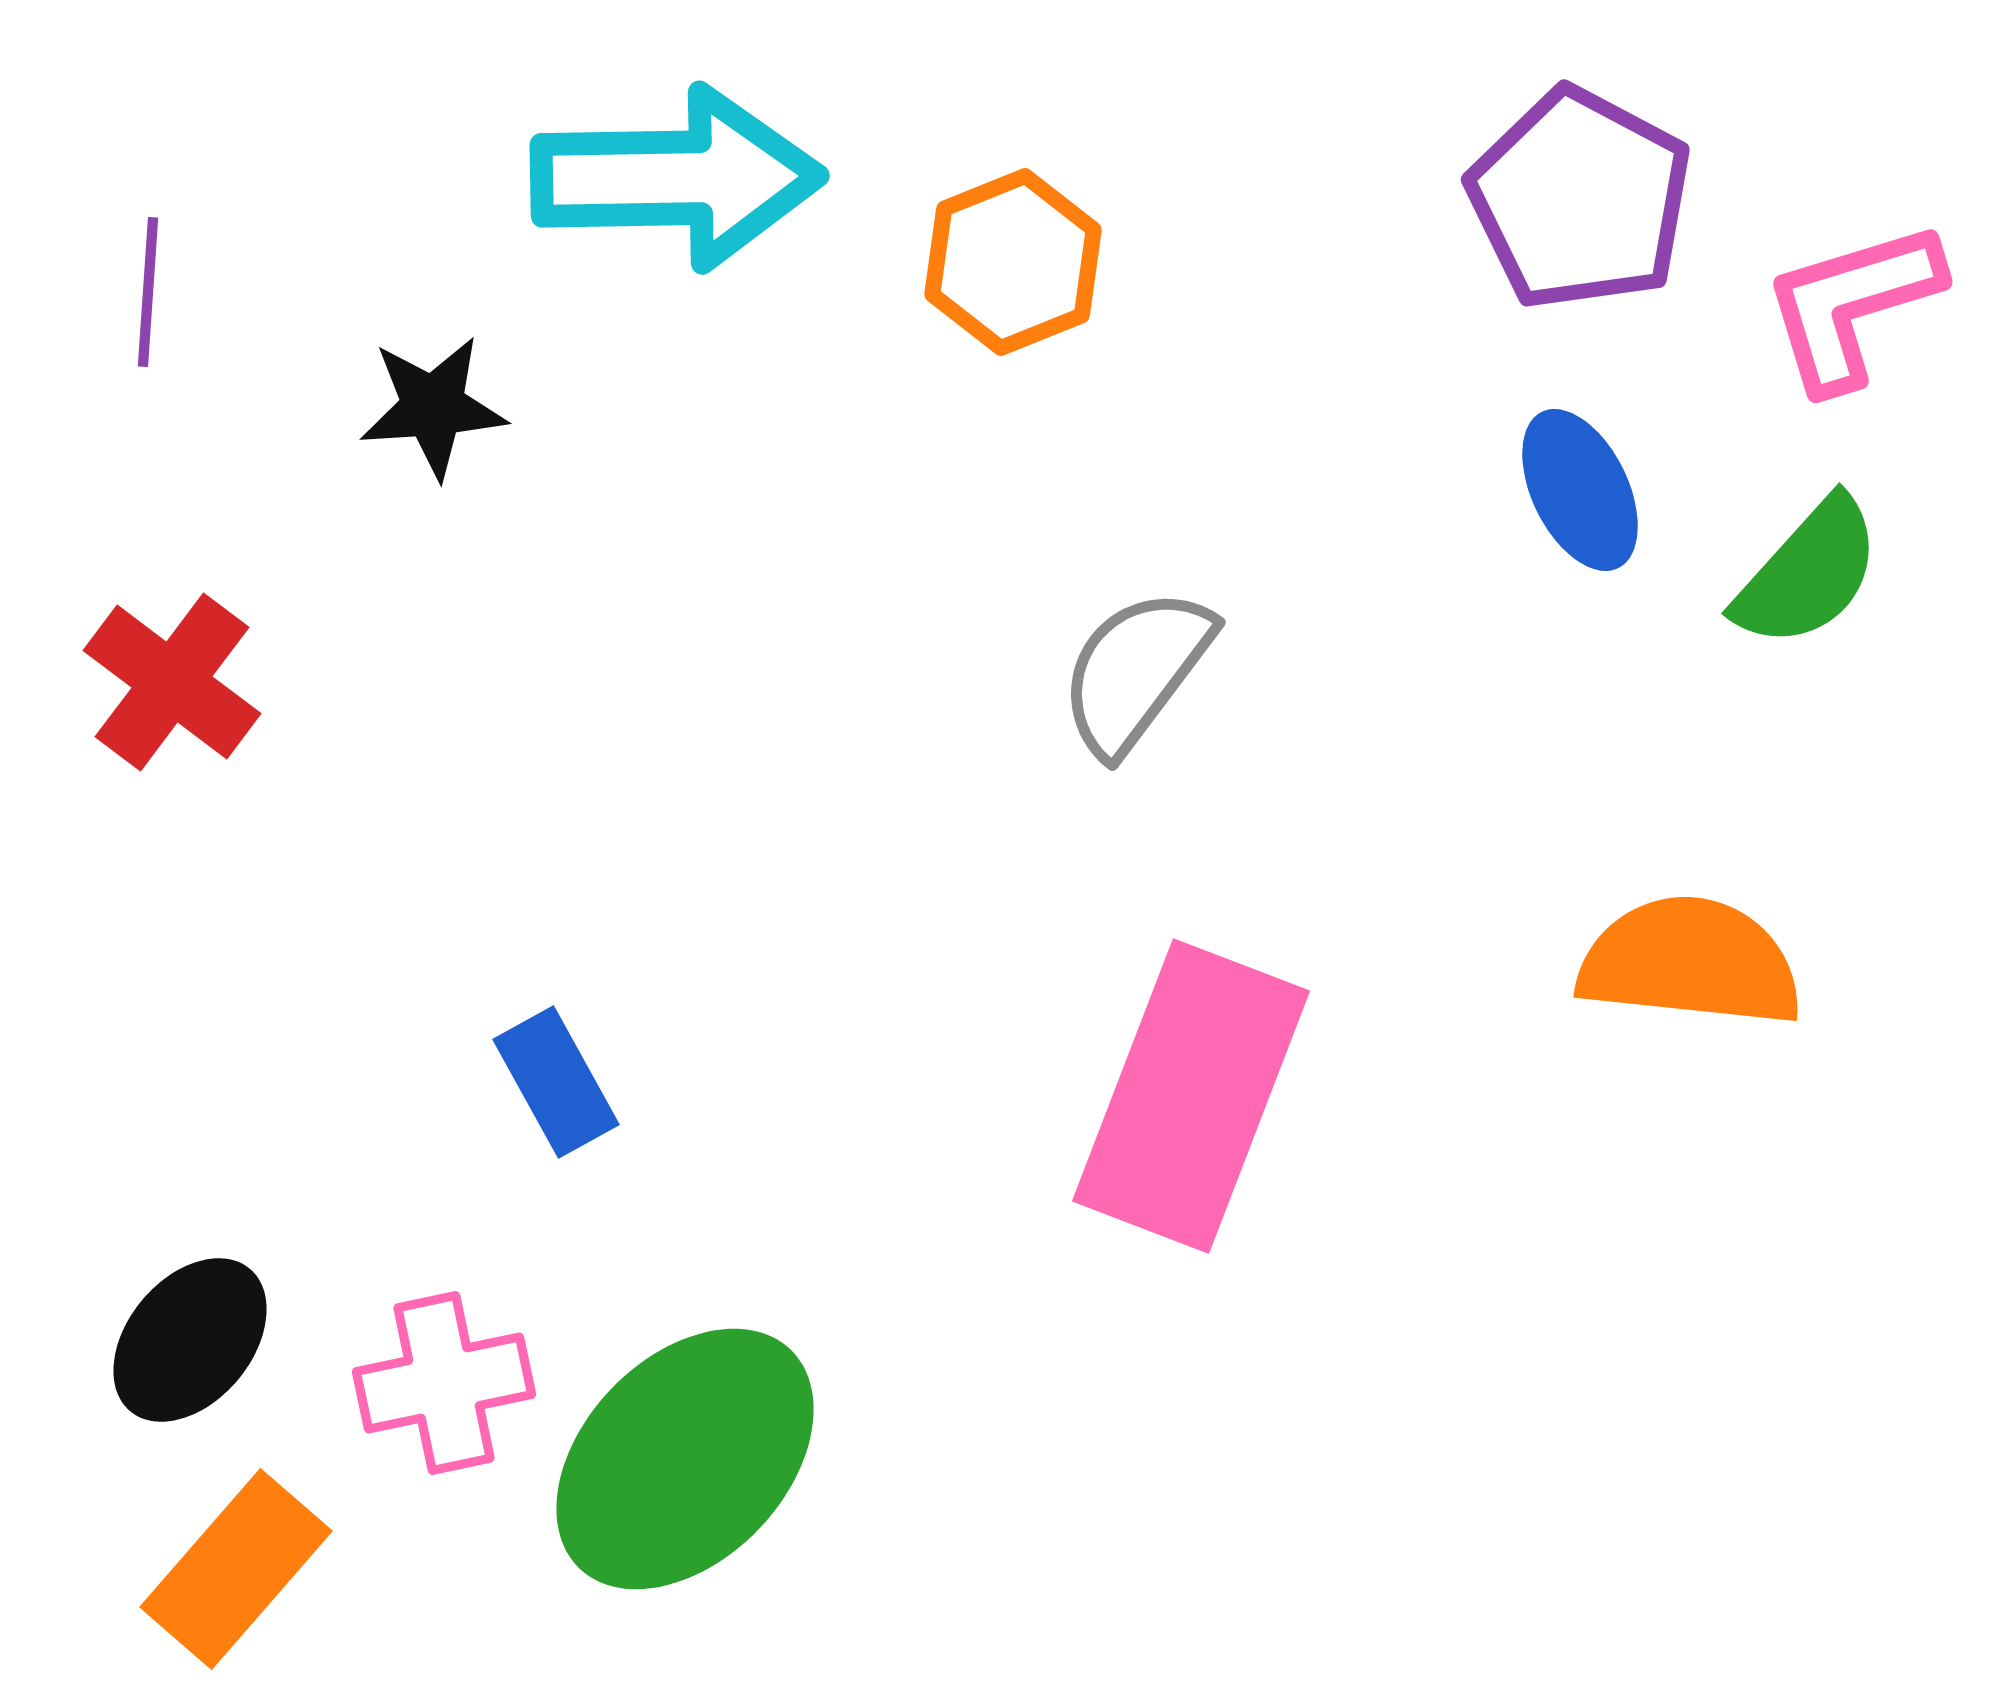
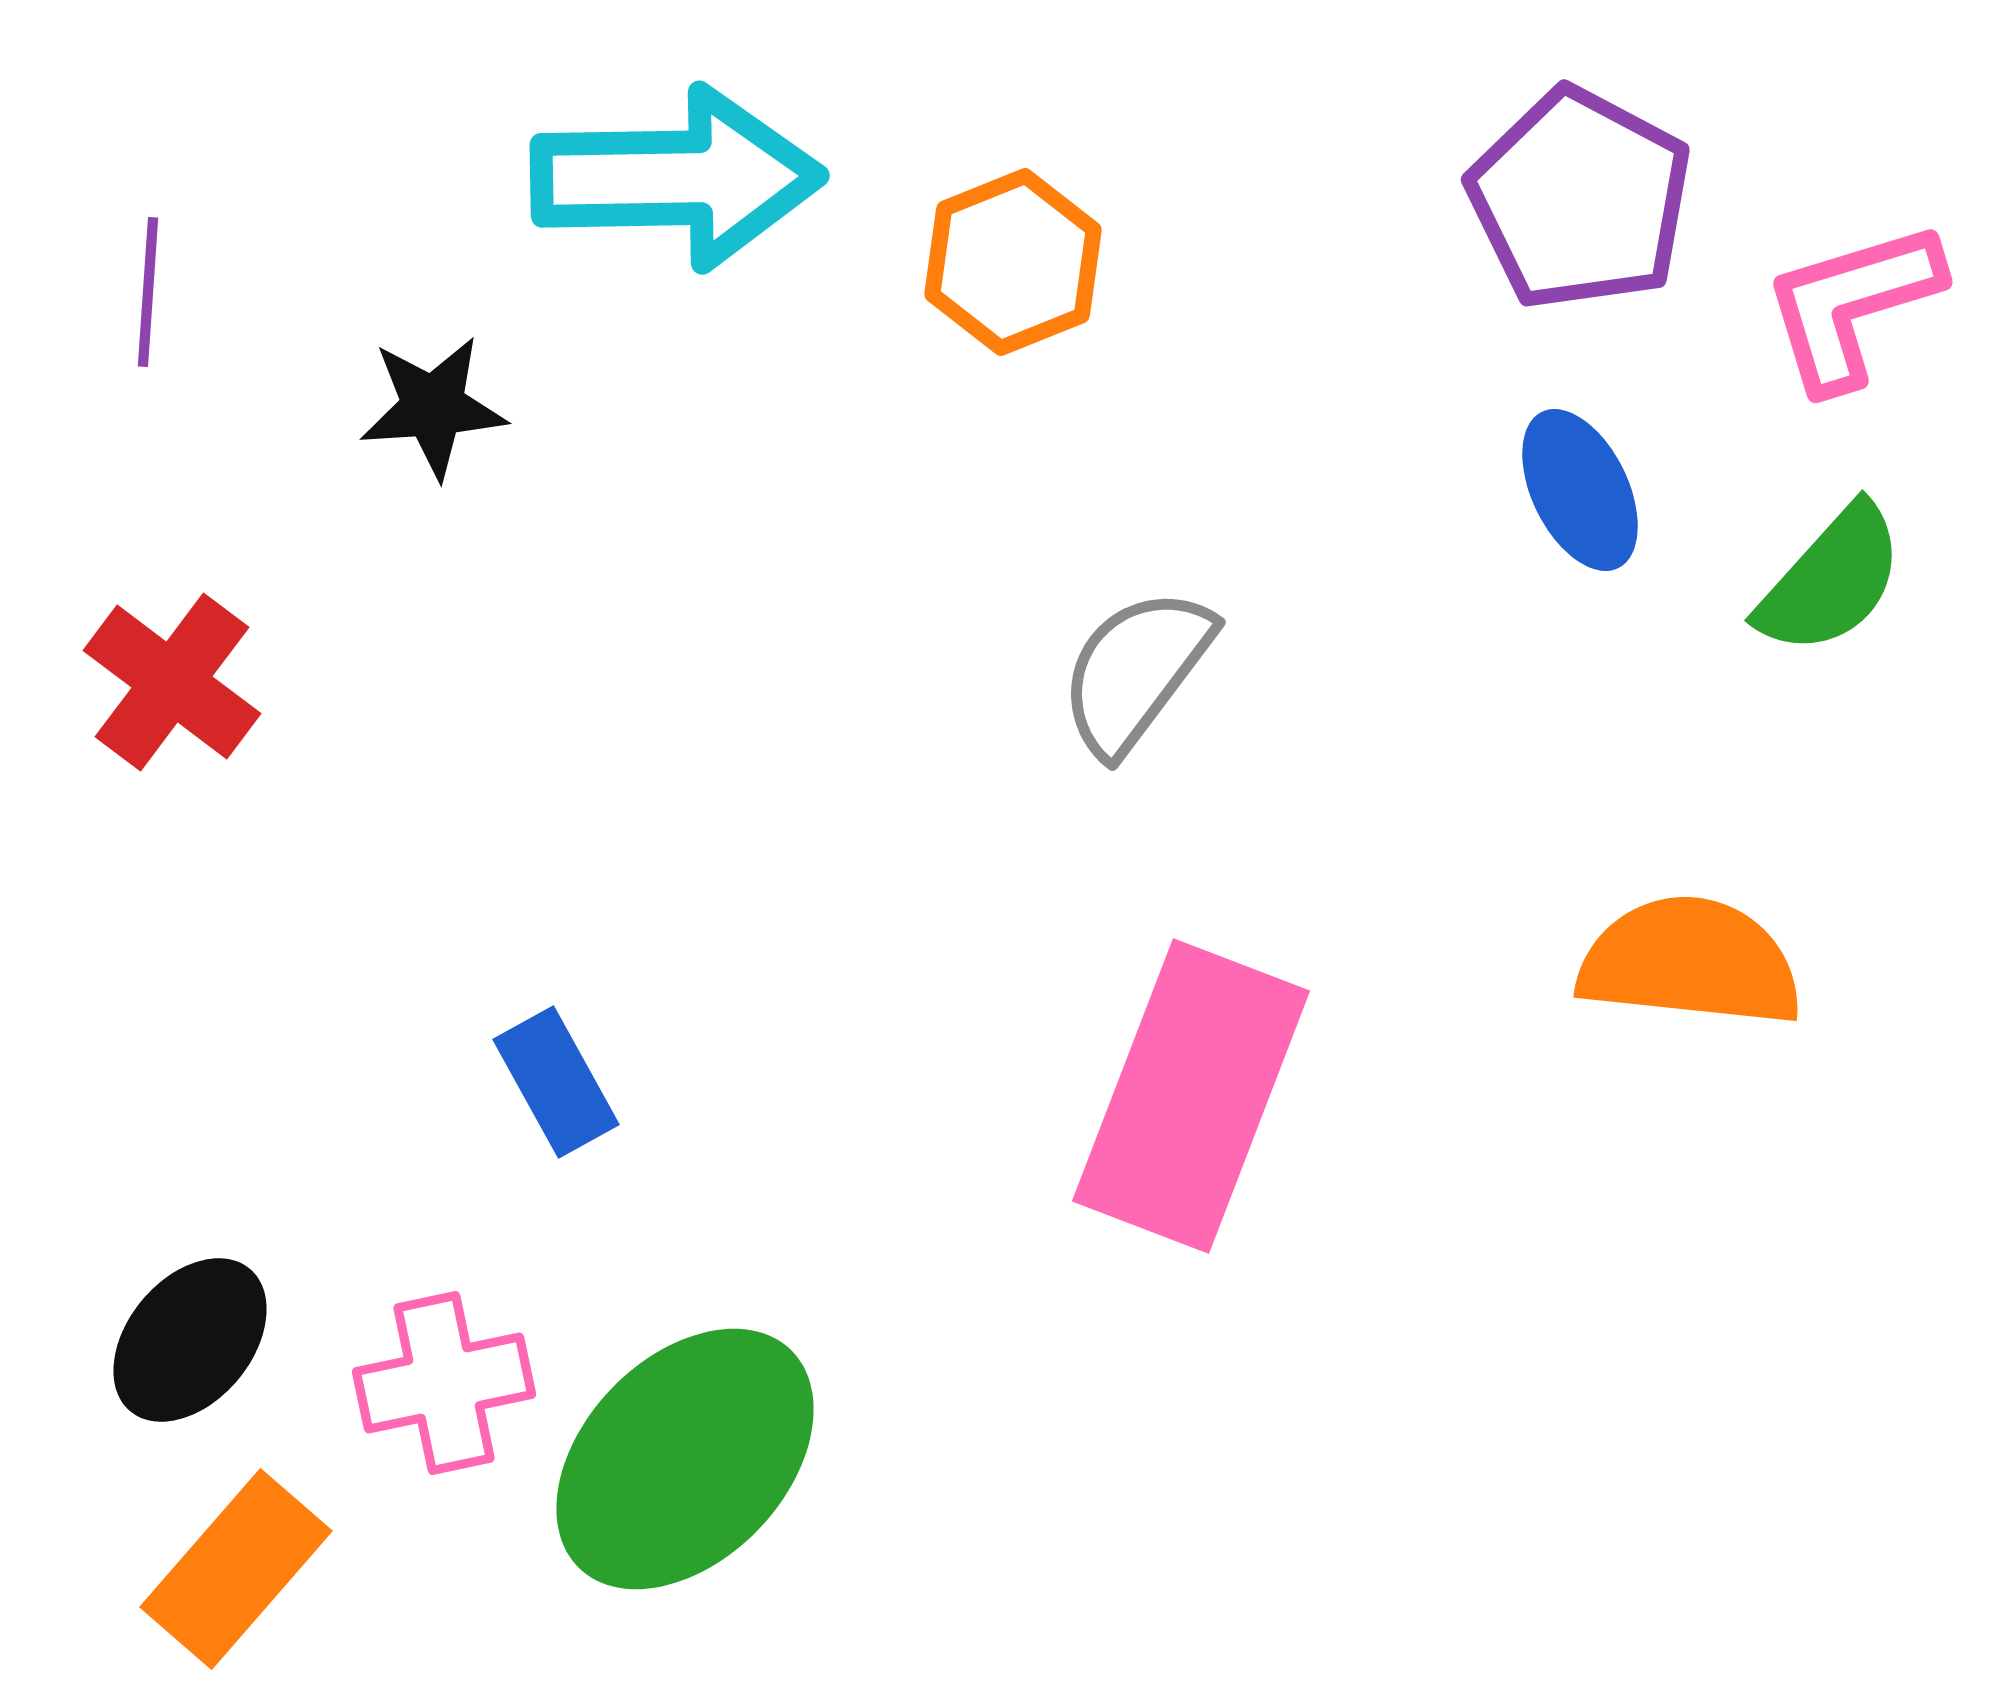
green semicircle: moved 23 px right, 7 px down
